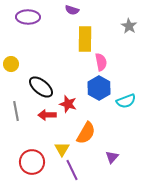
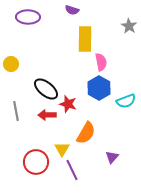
black ellipse: moved 5 px right, 2 px down
red circle: moved 4 px right
